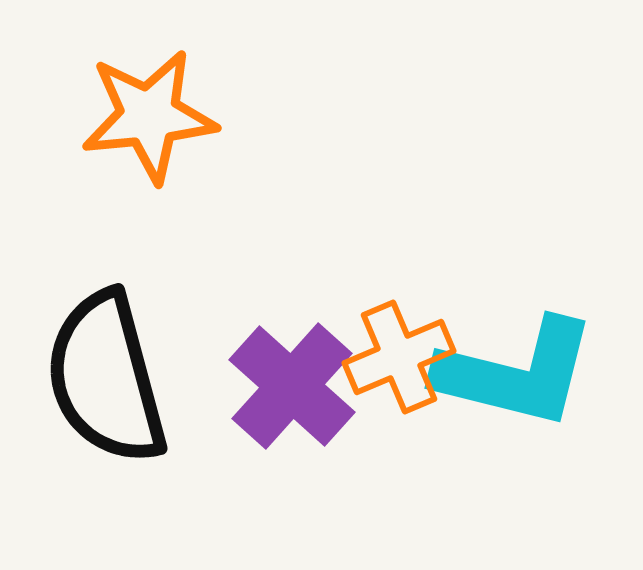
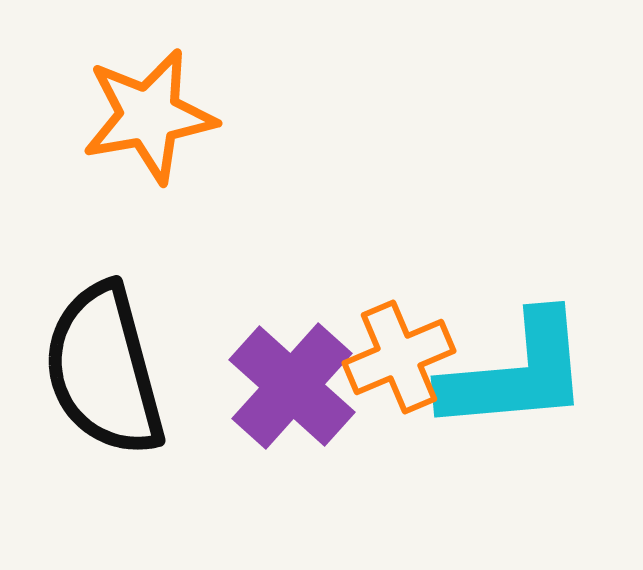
orange star: rotated 4 degrees counterclockwise
cyan L-shape: rotated 19 degrees counterclockwise
black semicircle: moved 2 px left, 8 px up
